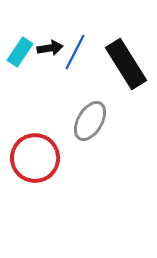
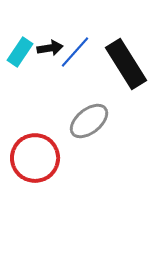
blue line: rotated 15 degrees clockwise
gray ellipse: moved 1 px left; rotated 21 degrees clockwise
